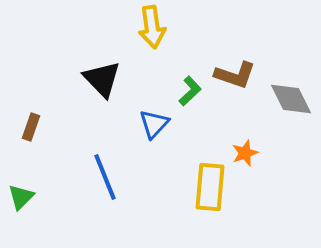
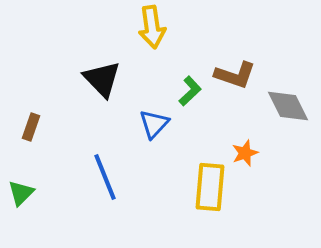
gray diamond: moved 3 px left, 7 px down
green triangle: moved 4 px up
